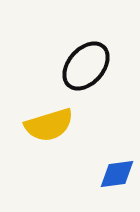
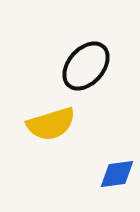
yellow semicircle: moved 2 px right, 1 px up
